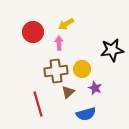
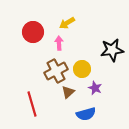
yellow arrow: moved 1 px right, 1 px up
brown cross: rotated 20 degrees counterclockwise
red line: moved 6 px left
